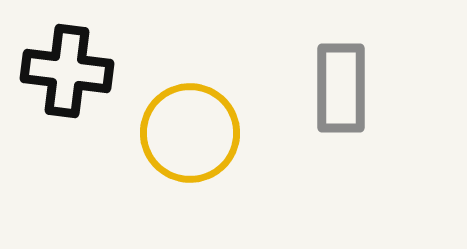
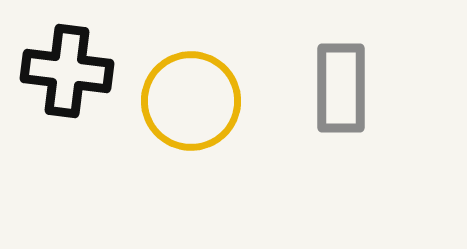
yellow circle: moved 1 px right, 32 px up
